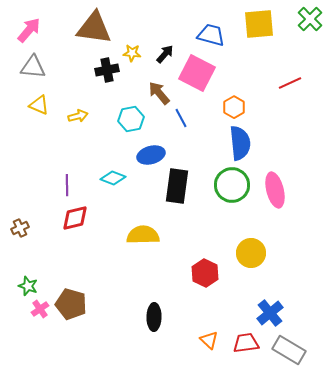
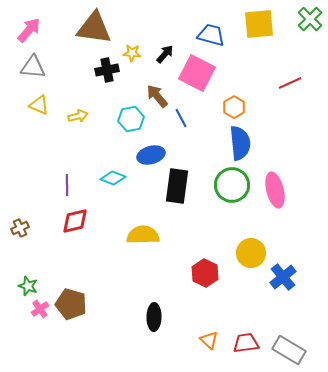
brown arrow: moved 2 px left, 3 px down
red diamond: moved 3 px down
blue cross: moved 13 px right, 36 px up
